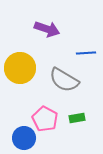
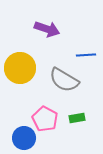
blue line: moved 2 px down
